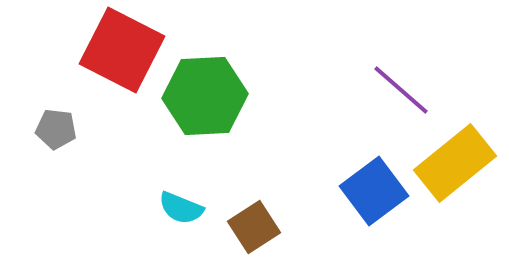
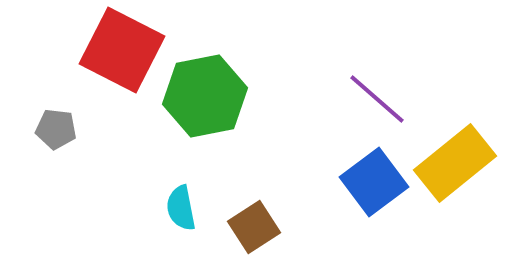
purple line: moved 24 px left, 9 px down
green hexagon: rotated 8 degrees counterclockwise
blue square: moved 9 px up
cyan semicircle: rotated 57 degrees clockwise
